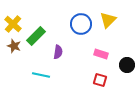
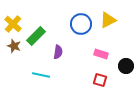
yellow triangle: rotated 18 degrees clockwise
black circle: moved 1 px left, 1 px down
